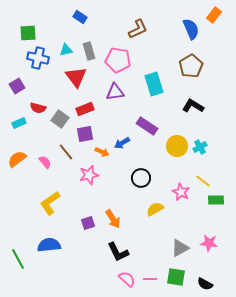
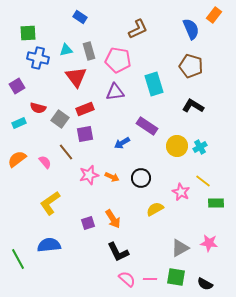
brown pentagon at (191, 66): rotated 25 degrees counterclockwise
orange arrow at (102, 152): moved 10 px right, 25 px down
green rectangle at (216, 200): moved 3 px down
